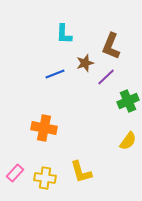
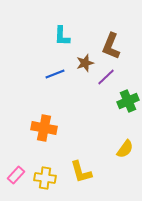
cyan L-shape: moved 2 px left, 2 px down
yellow semicircle: moved 3 px left, 8 px down
pink rectangle: moved 1 px right, 2 px down
